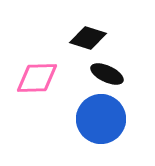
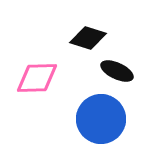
black ellipse: moved 10 px right, 3 px up
